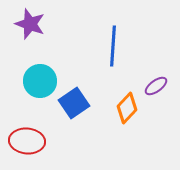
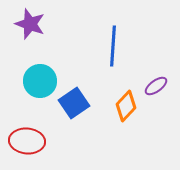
orange diamond: moved 1 px left, 2 px up
